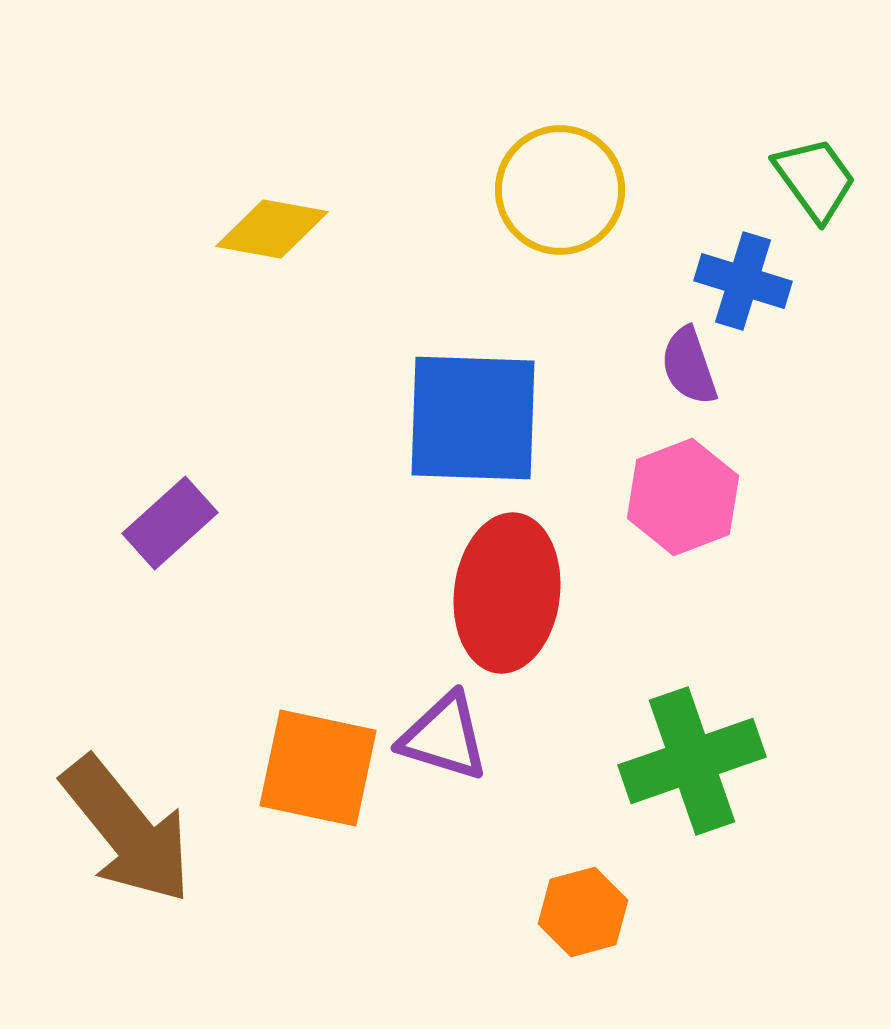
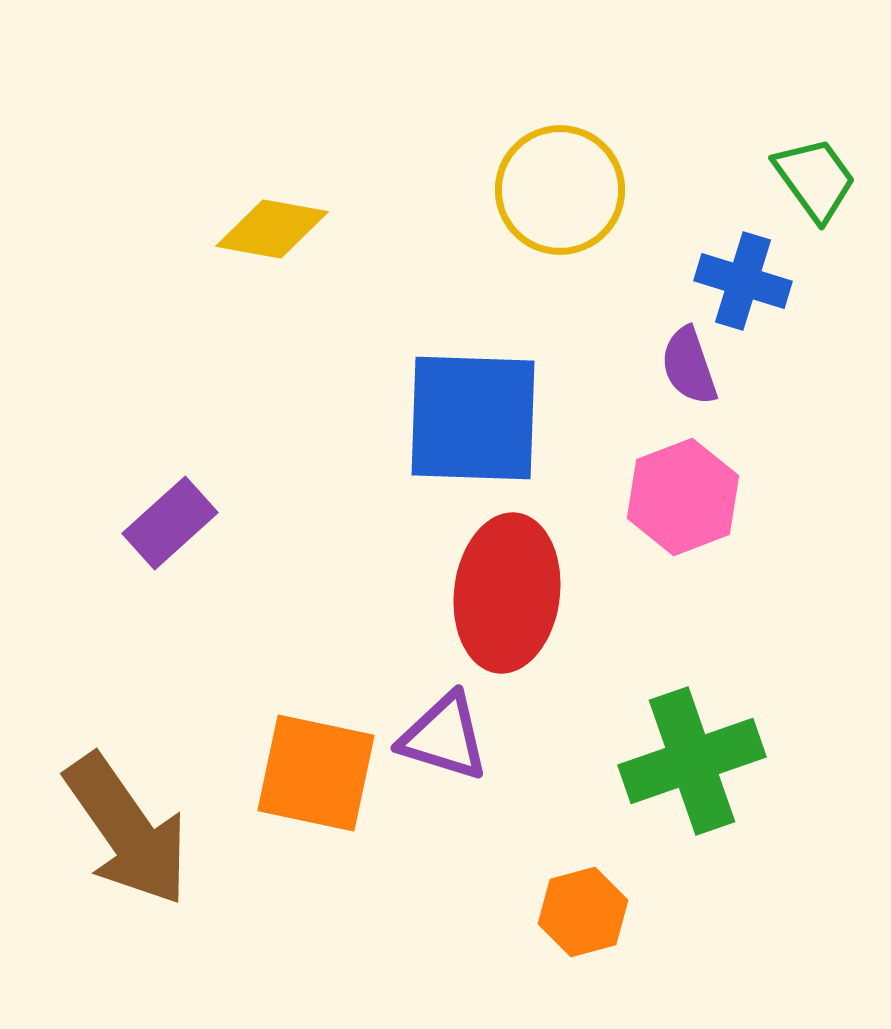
orange square: moved 2 px left, 5 px down
brown arrow: rotated 4 degrees clockwise
